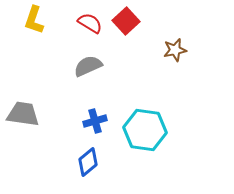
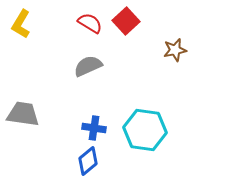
yellow L-shape: moved 13 px left, 4 px down; rotated 12 degrees clockwise
blue cross: moved 1 px left, 7 px down; rotated 25 degrees clockwise
blue diamond: moved 1 px up
